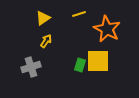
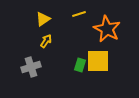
yellow triangle: moved 1 px down
